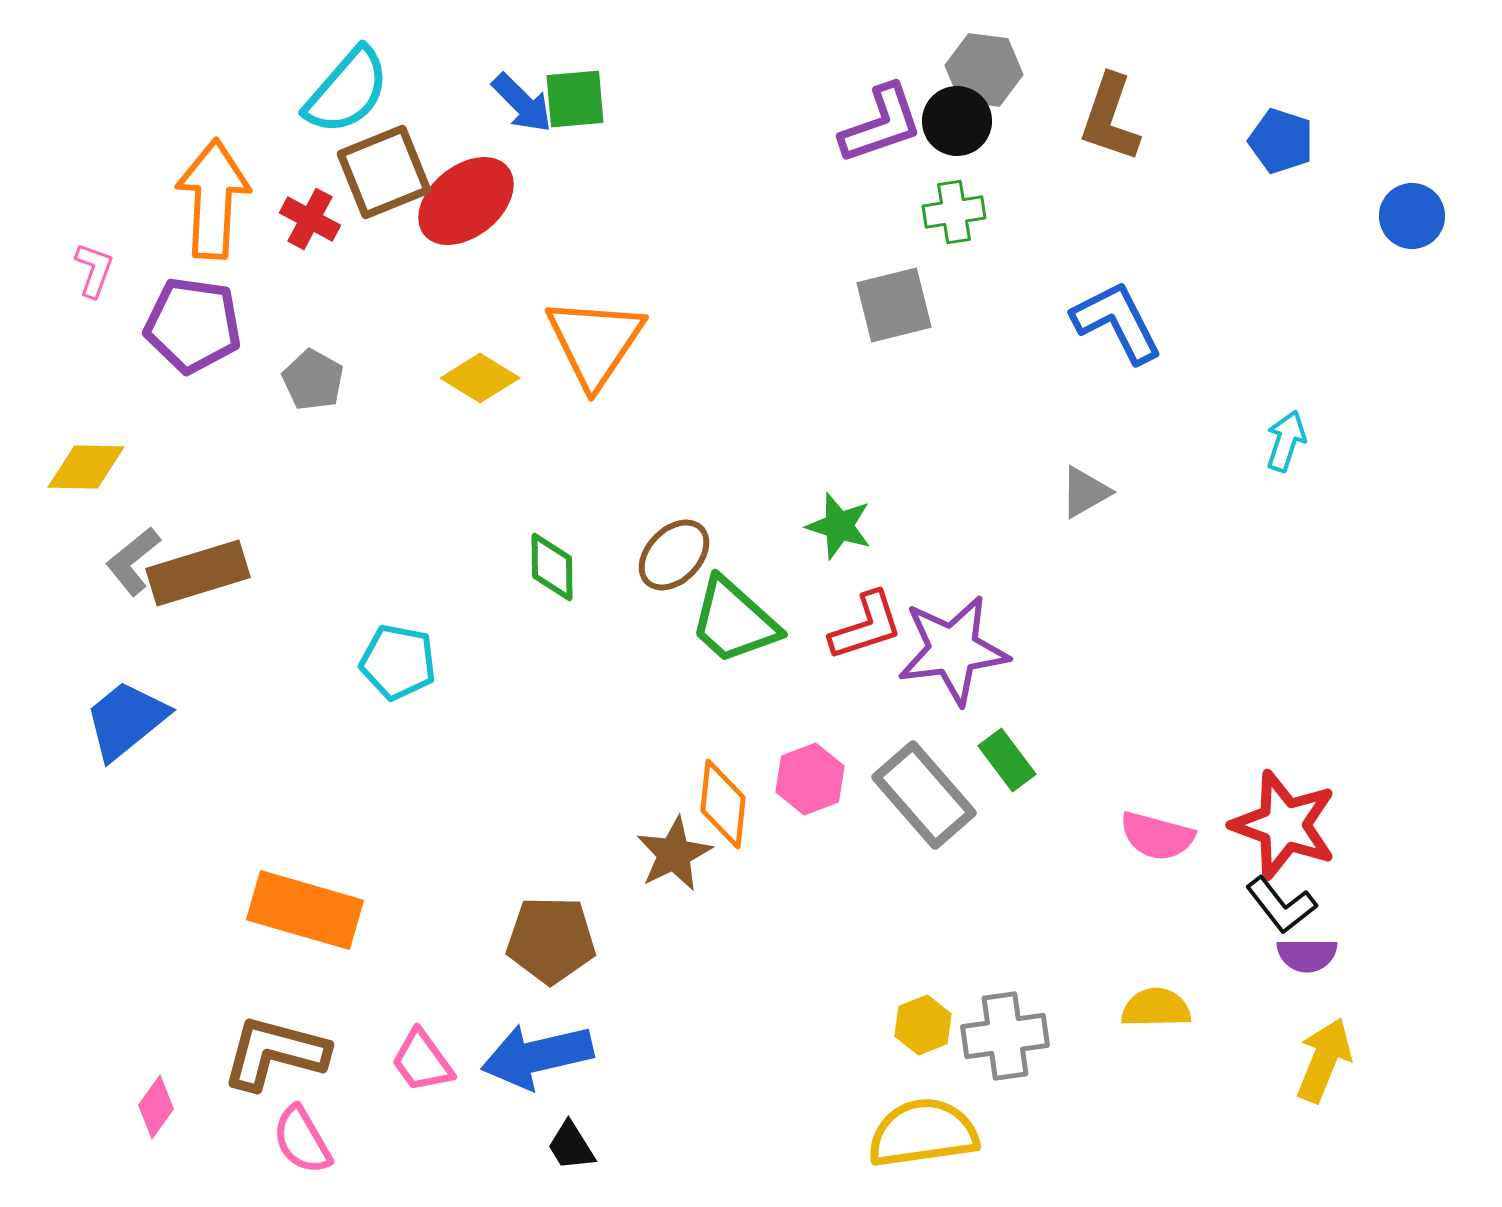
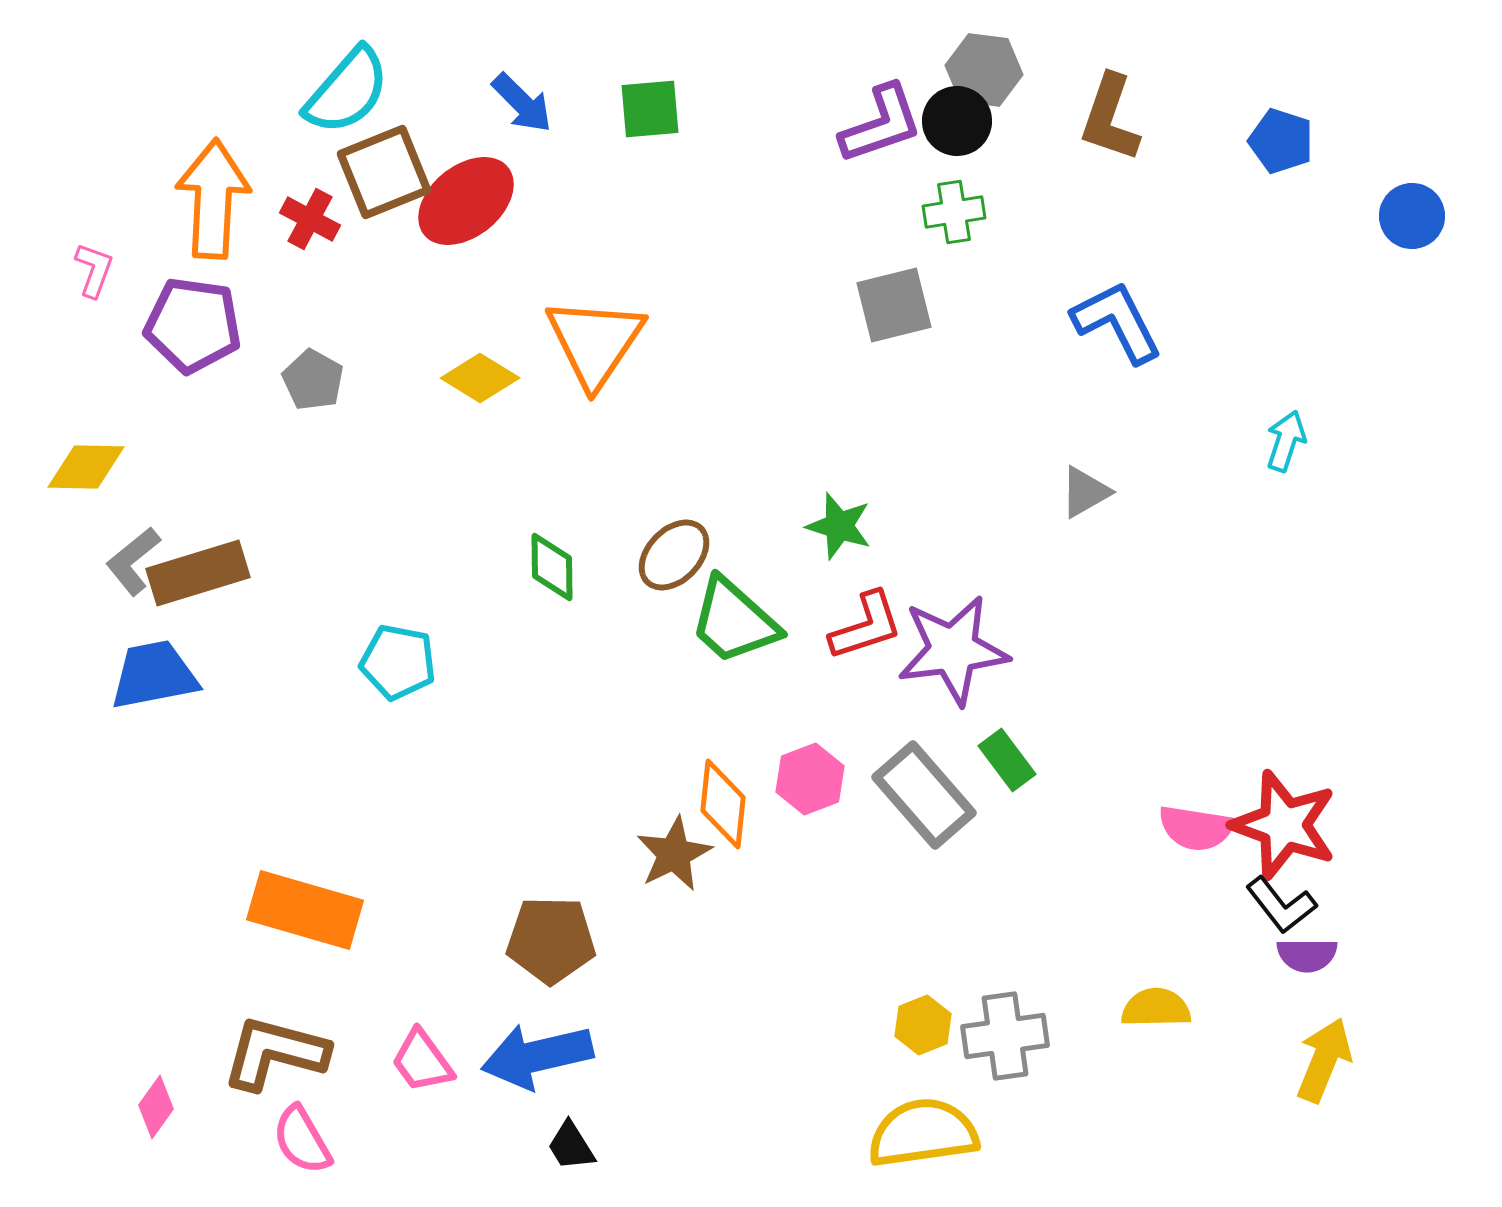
green square at (575, 99): moved 75 px right, 10 px down
blue trapezoid at (126, 720): moved 28 px right, 45 px up; rotated 28 degrees clockwise
pink semicircle at (1157, 836): moved 39 px right, 8 px up; rotated 6 degrees counterclockwise
